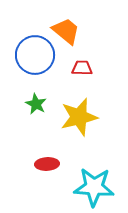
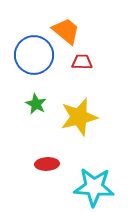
blue circle: moved 1 px left
red trapezoid: moved 6 px up
